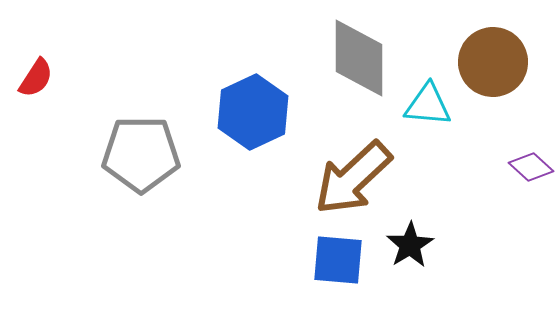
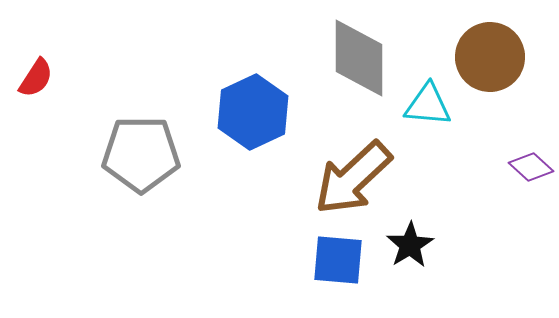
brown circle: moved 3 px left, 5 px up
